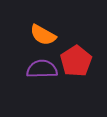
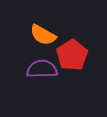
red pentagon: moved 4 px left, 6 px up
